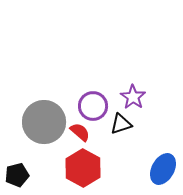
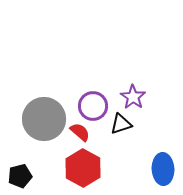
gray circle: moved 3 px up
blue ellipse: rotated 32 degrees counterclockwise
black pentagon: moved 3 px right, 1 px down
